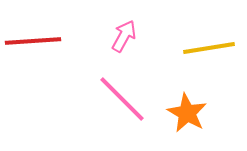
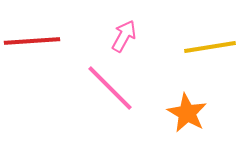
red line: moved 1 px left
yellow line: moved 1 px right, 1 px up
pink line: moved 12 px left, 11 px up
